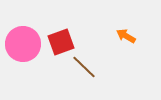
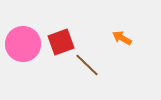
orange arrow: moved 4 px left, 2 px down
brown line: moved 3 px right, 2 px up
